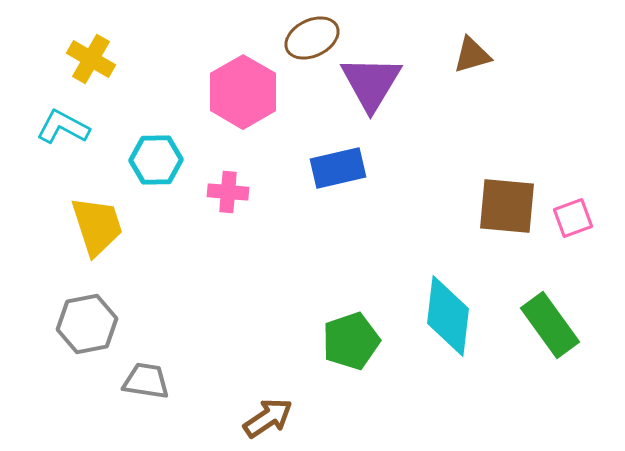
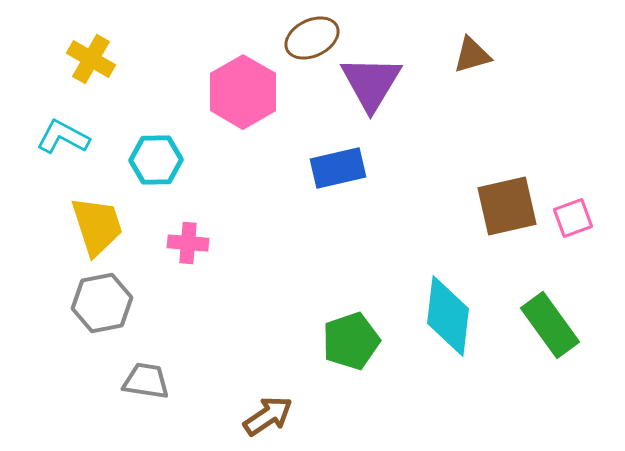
cyan L-shape: moved 10 px down
pink cross: moved 40 px left, 51 px down
brown square: rotated 18 degrees counterclockwise
gray hexagon: moved 15 px right, 21 px up
brown arrow: moved 2 px up
